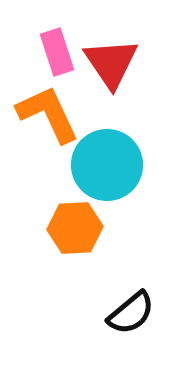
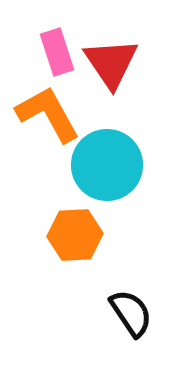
orange L-shape: rotated 4 degrees counterclockwise
orange hexagon: moved 7 px down
black semicircle: rotated 84 degrees counterclockwise
